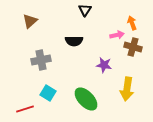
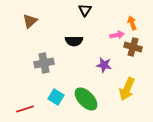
gray cross: moved 3 px right, 3 px down
yellow arrow: rotated 15 degrees clockwise
cyan square: moved 8 px right, 4 px down
